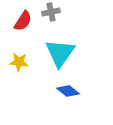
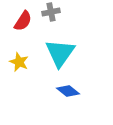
yellow star: rotated 18 degrees clockwise
